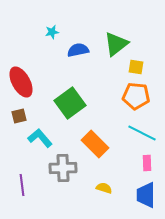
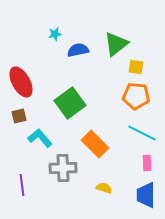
cyan star: moved 3 px right, 2 px down
